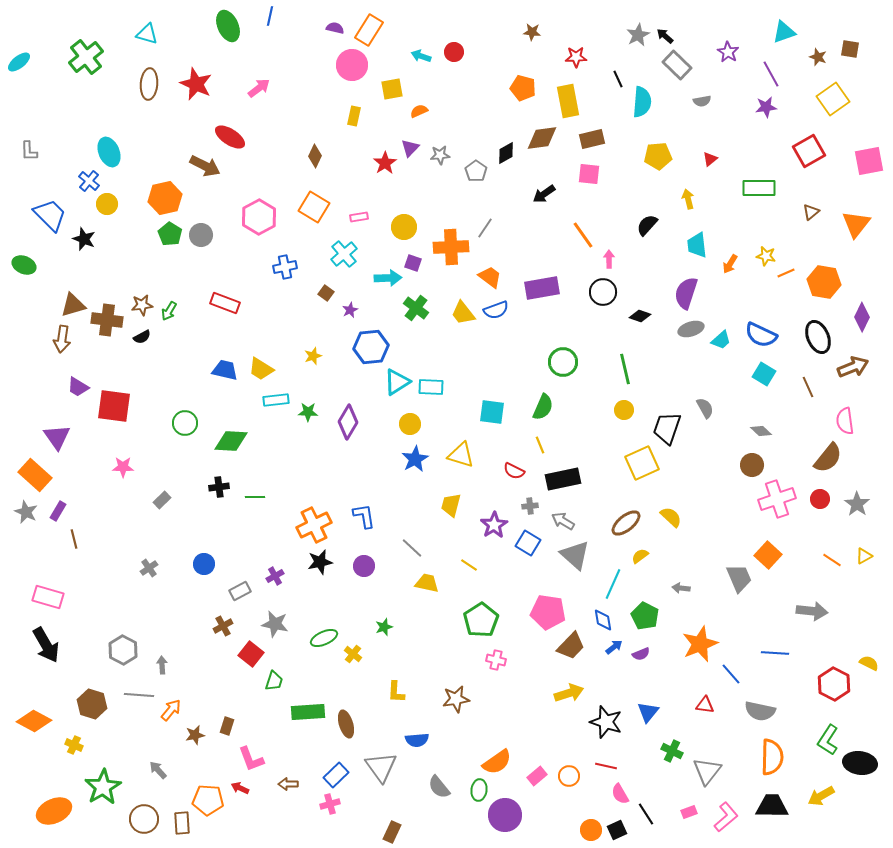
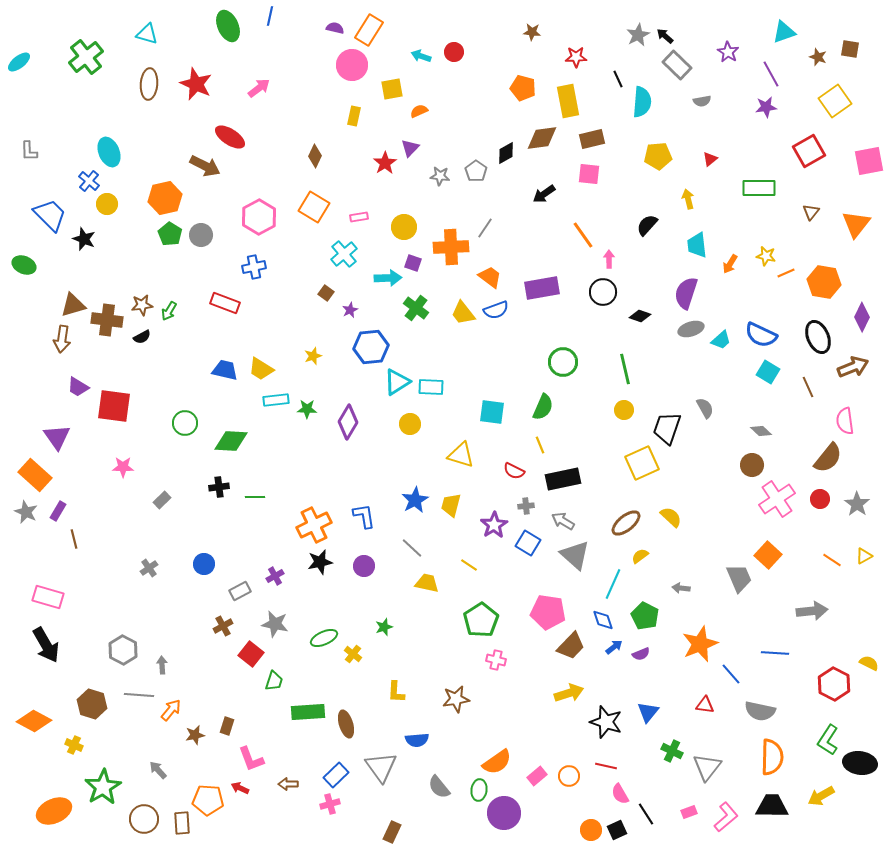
yellow square at (833, 99): moved 2 px right, 2 px down
gray star at (440, 155): moved 21 px down; rotated 12 degrees clockwise
brown triangle at (811, 212): rotated 12 degrees counterclockwise
blue cross at (285, 267): moved 31 px left
cyan square at (764, 374): moved 4 px right, 2 px up
green star at (308, 412): moved 1 px left, 3 px up
blue star at (415, 459): moved 41 px down
pink cross at (777, 499): rotated 15 degrees counterclockwise
gray cross at (530, 506): moved 4 px left
gray arrow at (812, 611): rotated 12 degrees counterclockwise
blue diamond at (603, 620): rotated 10 degrees counterclockwise
gray triangle at (707, 771): moved 4 px up
purple circle at (505, 815): moved 1 px left, 2 px up
